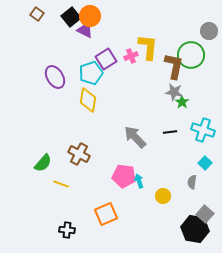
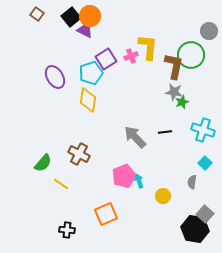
green star: rotated 16 degrees clockwise
black line: moved 5 px left
pink pentagon: rotated 30 degrees counterclockwise
yellow line: rotated 14 degrees clockwise
